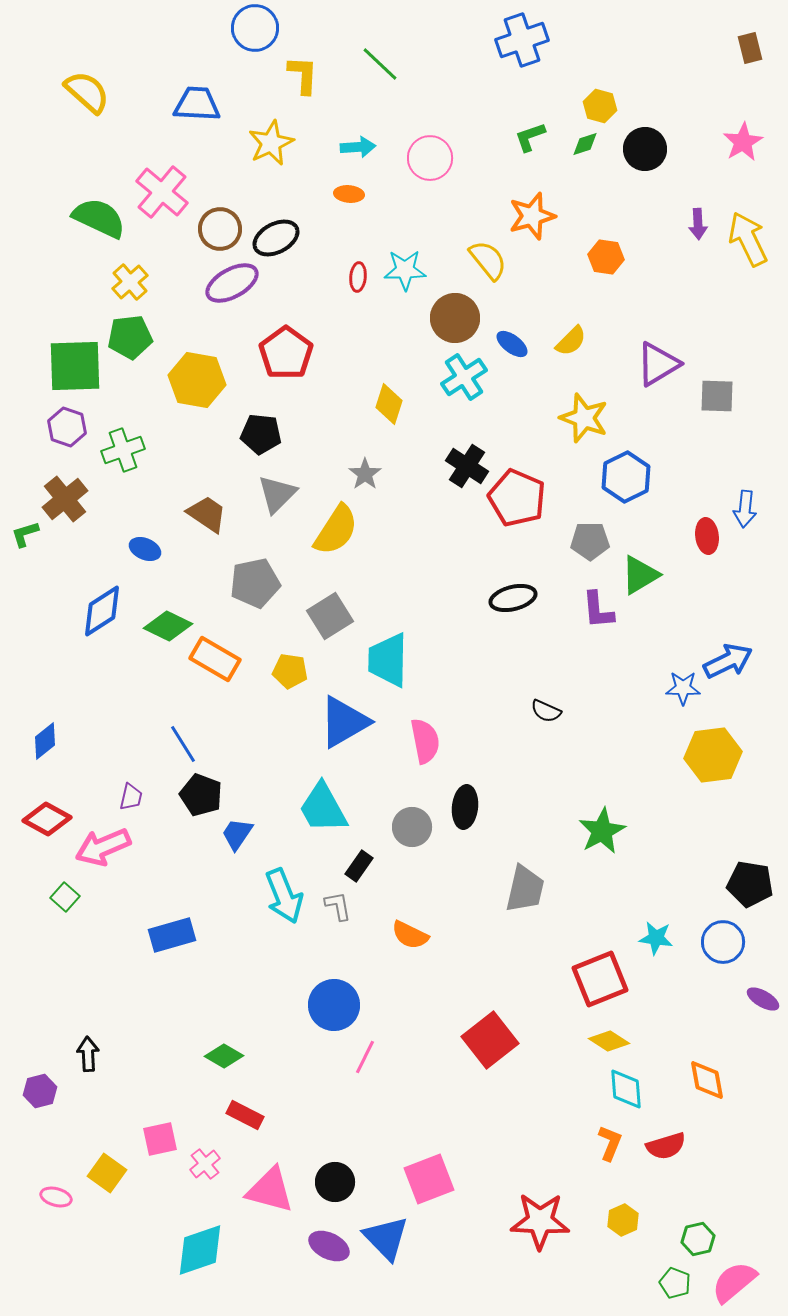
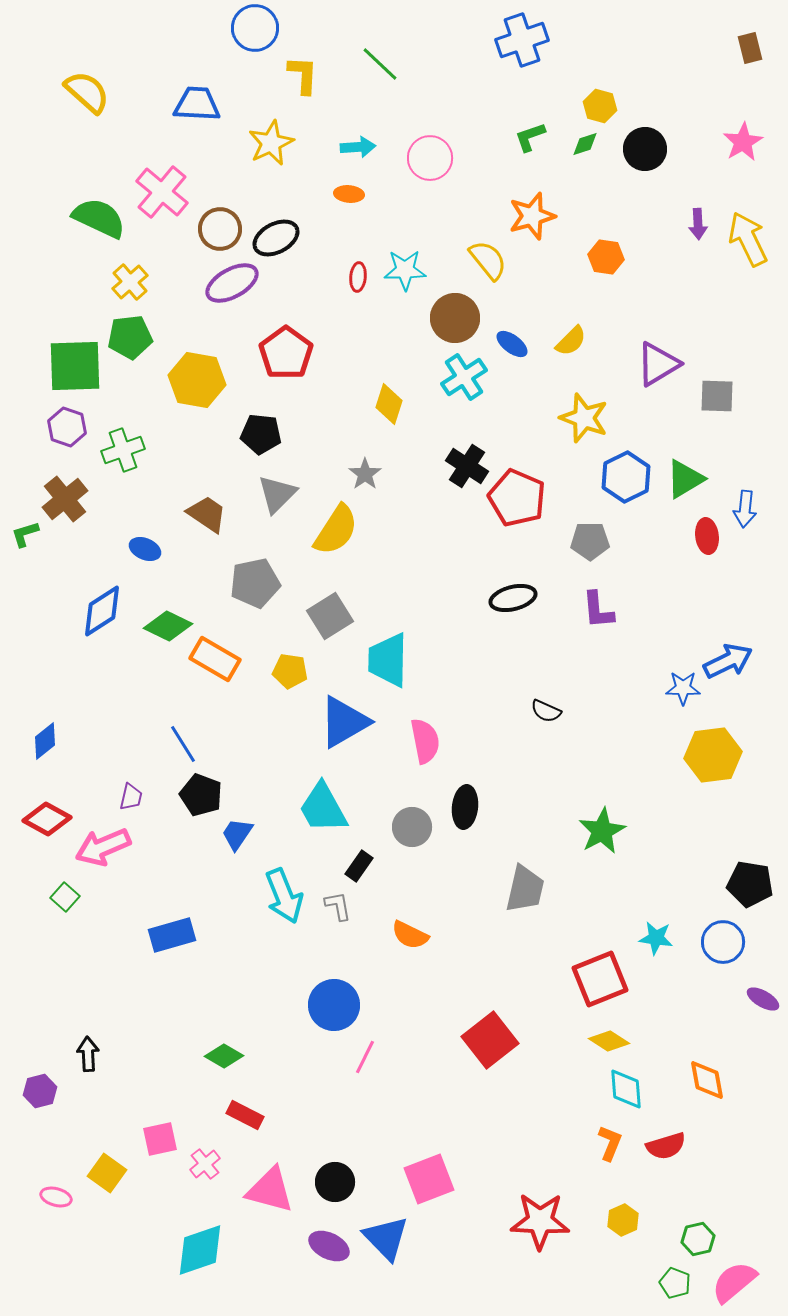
green triangle at (640, 575): moved 45 px right, 96 px up
